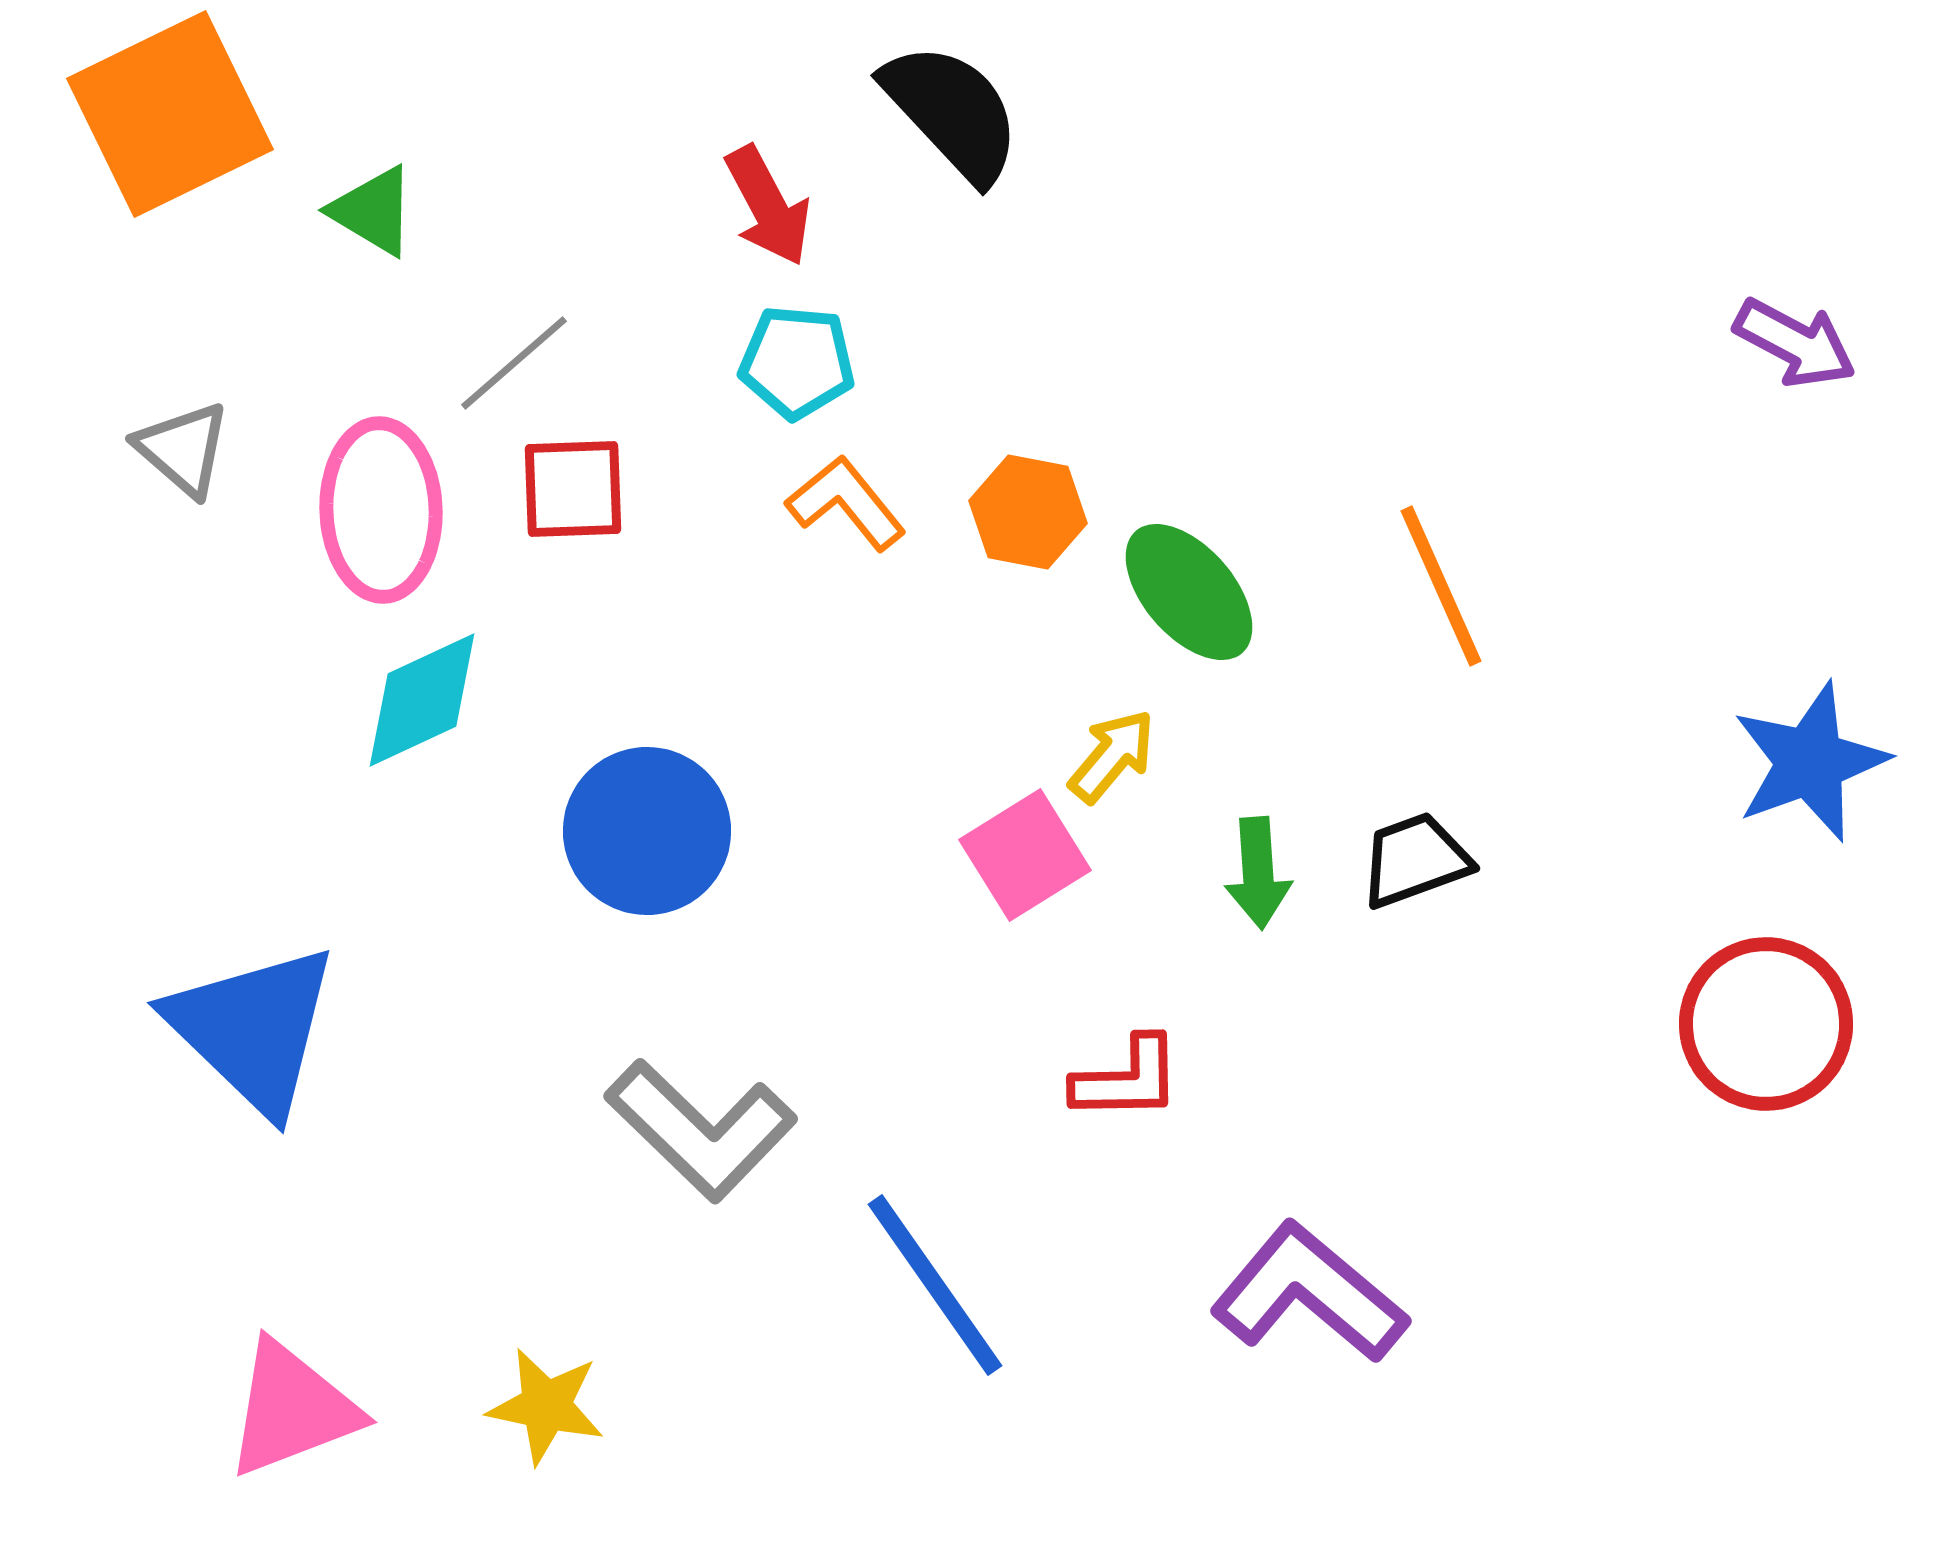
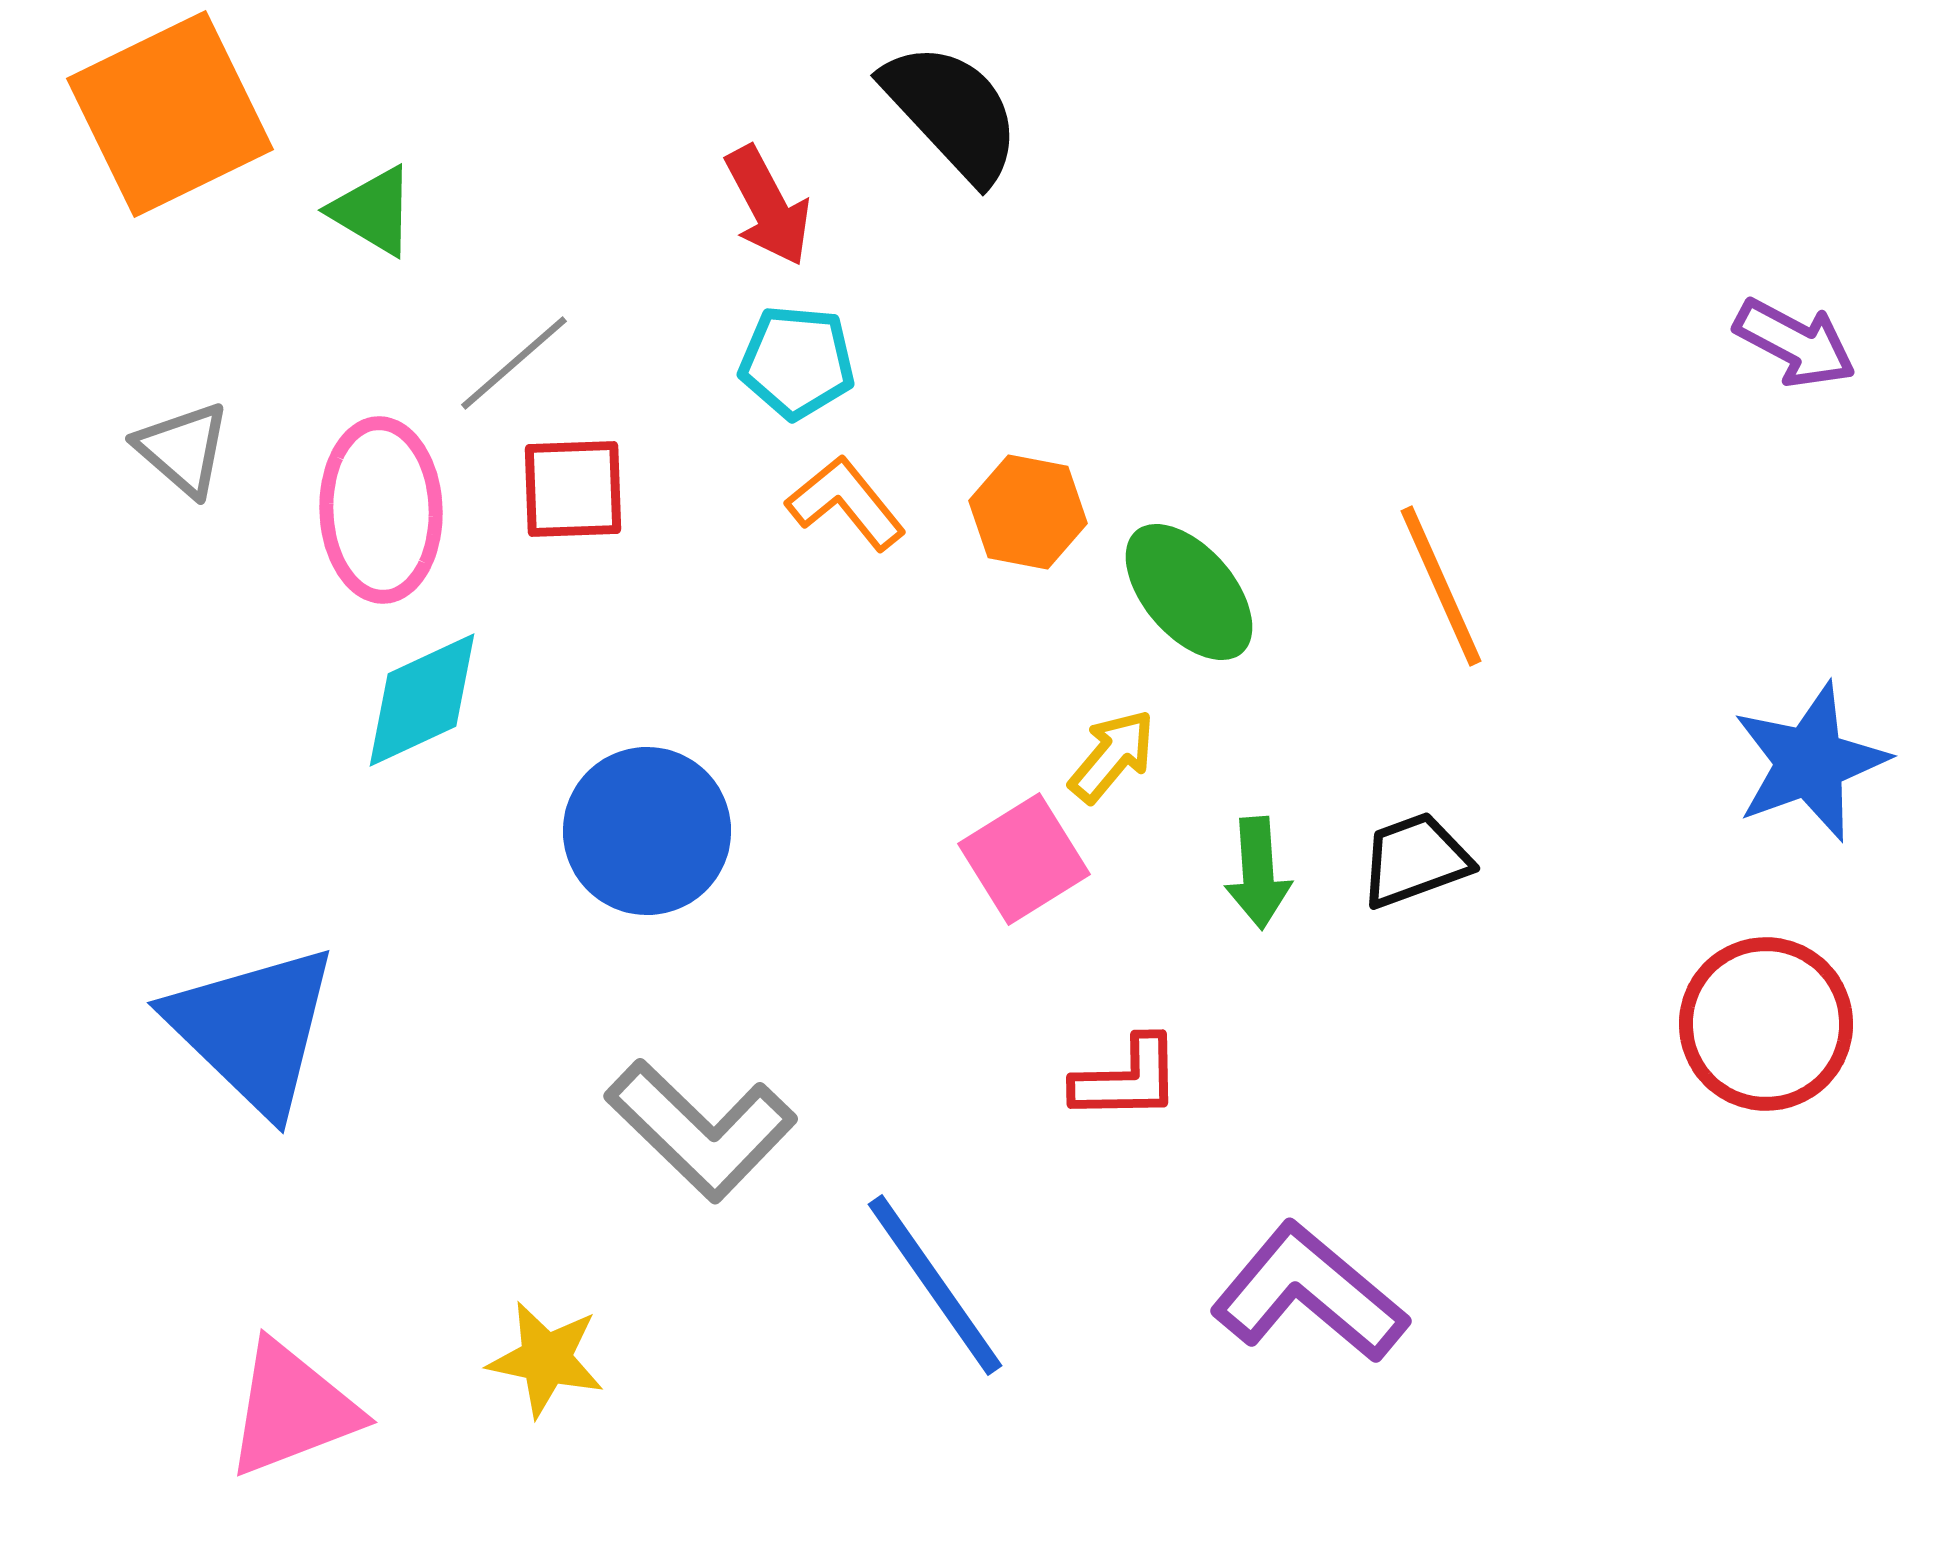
pink square: moved 1 px left, 4 px down
yellow star: moved 47 px up
